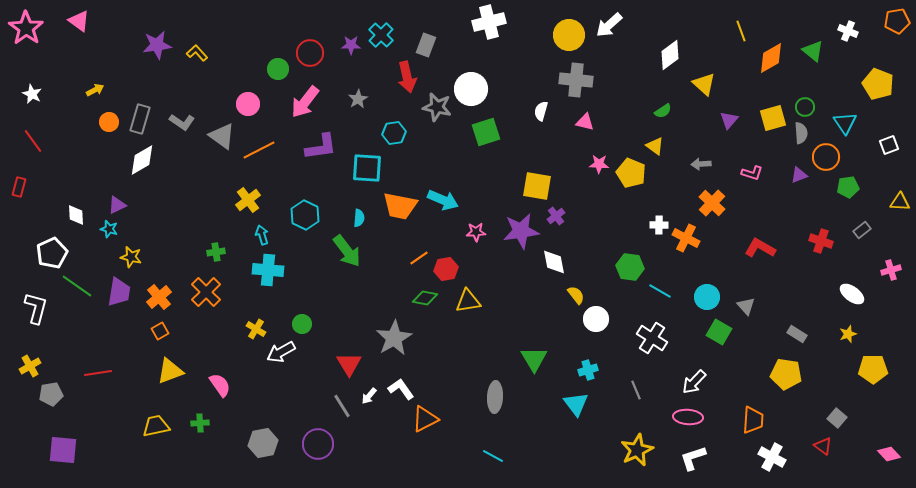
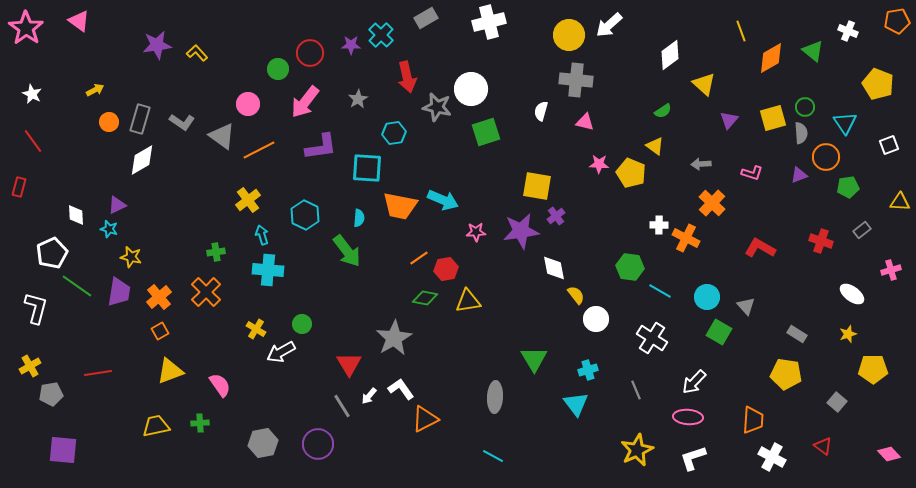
gray rectangle at (426, 45): moved 27 px up; rotated 40 degrees clockwise
white diamond at (554, 262): moved 6 px down
gray square at (837, 418): moved 16 px up
